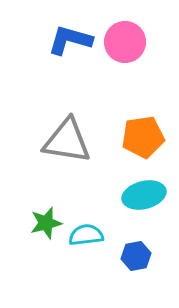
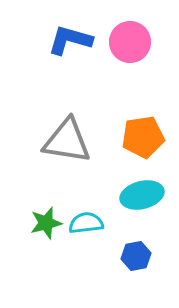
pink circle: moved 5 px right
cyan ellipse: moved 2 px left
cyan semicircle: moved 12 px up
